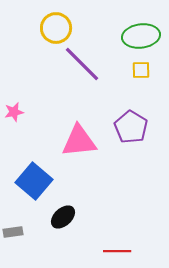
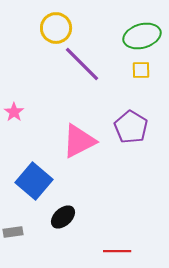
green ellipse: moved 1 px right; rotated 9 degrees counterclockwise
pink star: rotated 24 degrees counterclockwise
pink triangle: rotated 21 degrees counterclockwise
